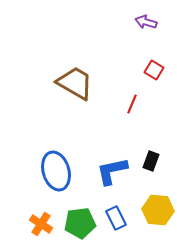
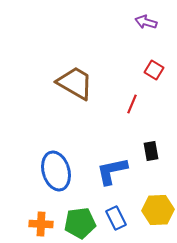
black rectangle: moved 10 px up; rotated 30 degrees counterclockwise
yellow hexagon: rotated 8 degrees counterclockwise
orange cross: rotated 30 degrees counterclockwise
